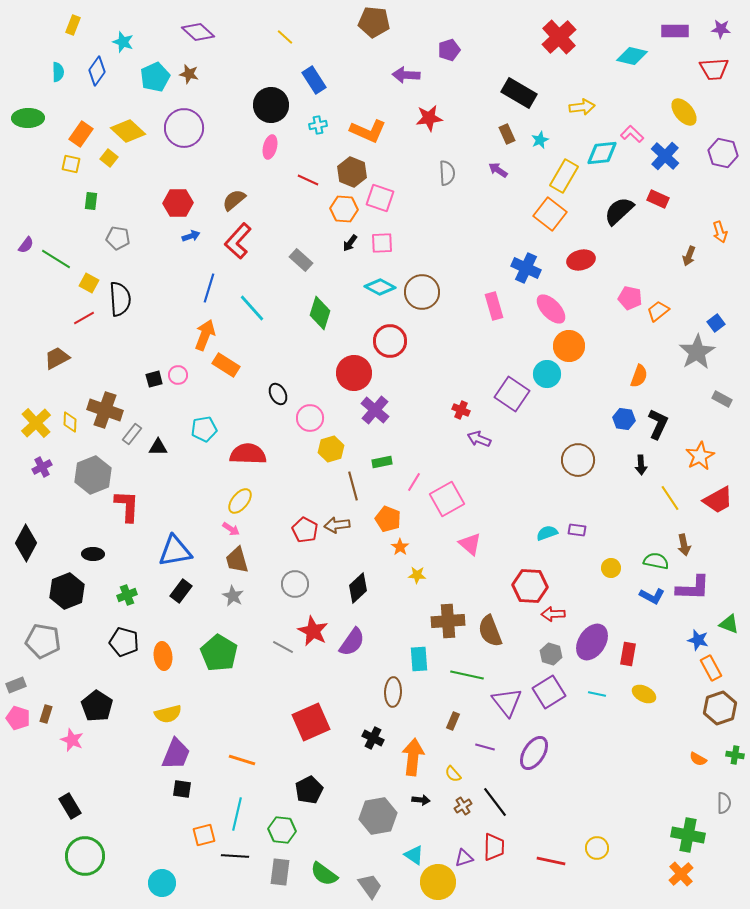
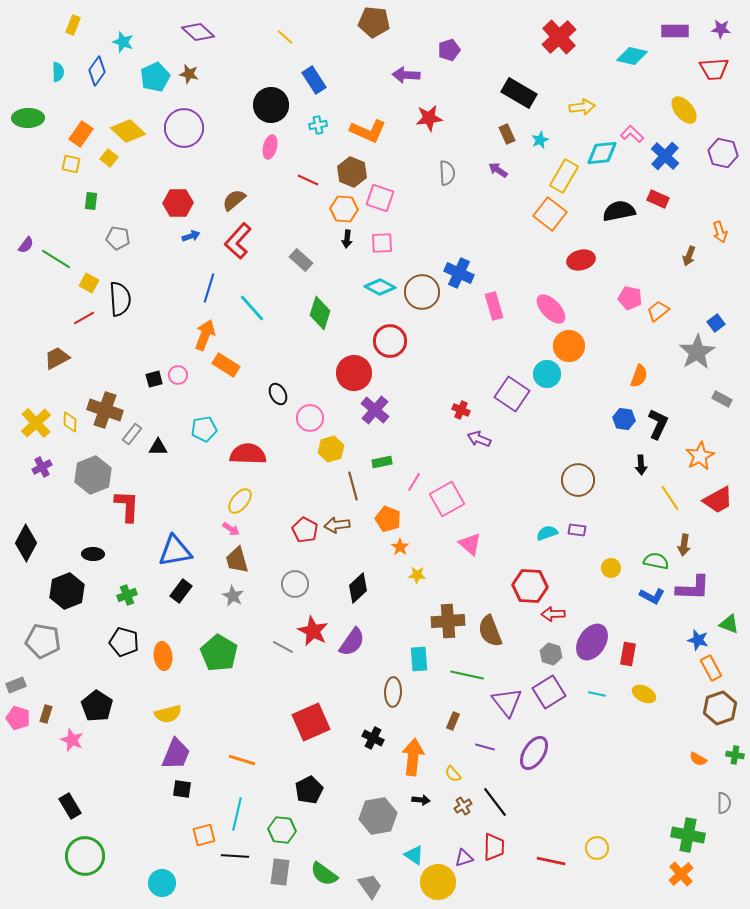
yellow ellipse at (684, 112): moved 2 px up
black semicircle at (619, 211): rotated 32 degrees clockwise
black arrow at (350, 243): moved 3 px left, 4 px up; rotated 30 degrees counterclockwise
blue cross at (526, 268): moved 67 px left, 5 px down
brown circle at (578, 460): moved 20 px down
brown arrow at (684, 545): rotated 20 degrees clockwise
